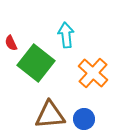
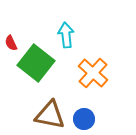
brown triangle: rotated 16 degrees clockwise
